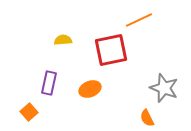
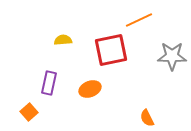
gray star: moved 8 px right, 32 px up; rotated 20 degrees counterclockwise
